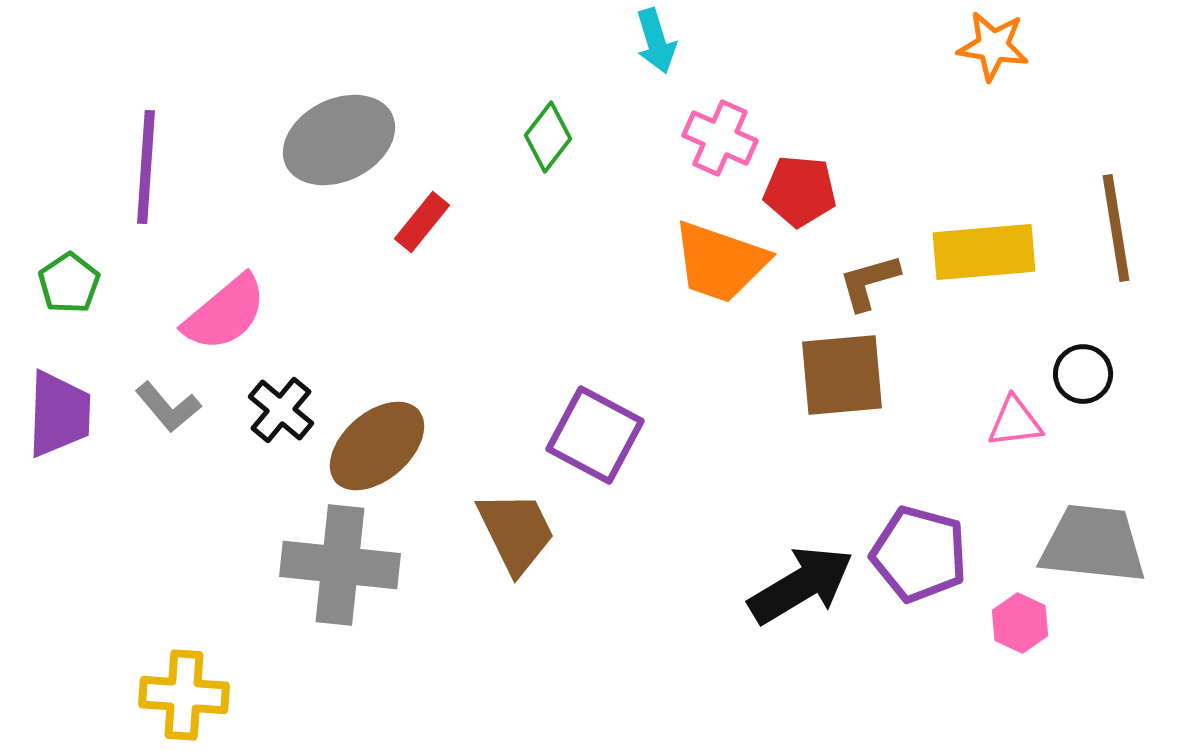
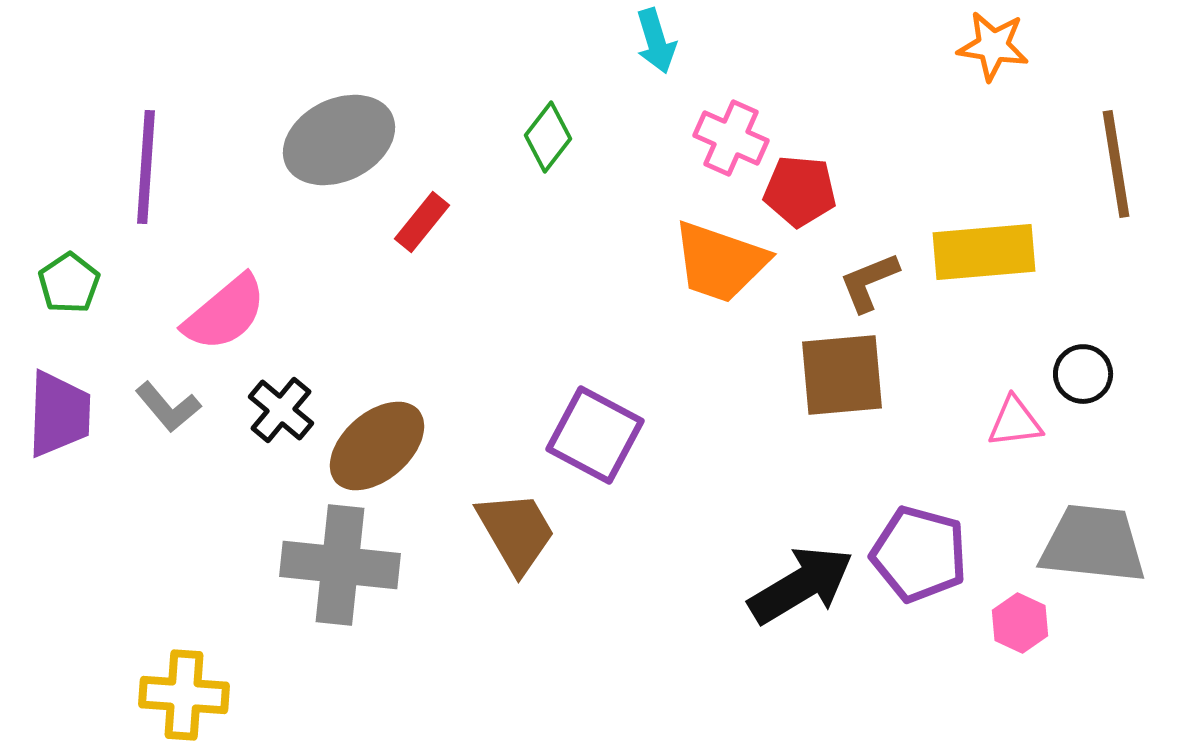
pink cross: moved 11 px right
brown line: moved 64 px up
brown L-shape: rotated 6 degrees counterclockwise
brown trapezoid: rotated 4 degrees counterclockwise
